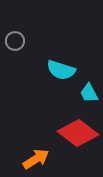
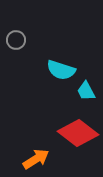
gray circle: moved 1 px right, 1 px up
cyan trapezoid: moved 3 px left, 2 px up
